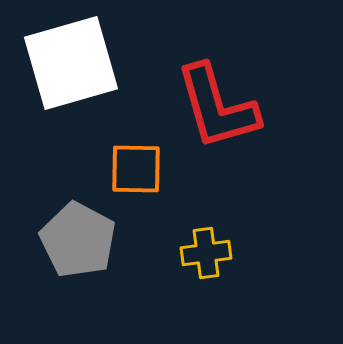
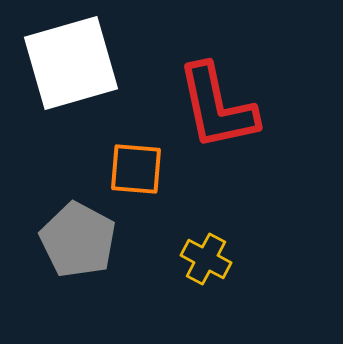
red L-shape: rotated 4 degrees clockwise
orange square: rotated 4 degrees clockwise
yellow cross: moved 6 px down; rotated 36 degrees clockwise
